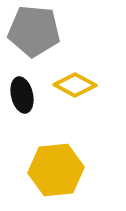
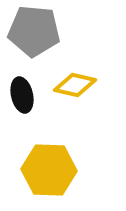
yellow diamond: rotated 15 degrees counterclockwise
yellow hexagon: moved 7 px left; rotated 8 degrees clockwise
